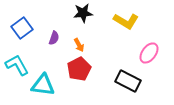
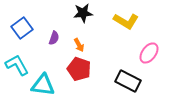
red pentagon: rotated 25 degrees counterclockwise
